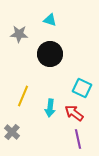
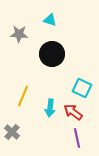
black circle: moved 2 px right
red arrow: moved 1 px left, 1 px up
purple line: moved 1 px left, 1 px up
